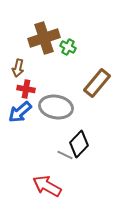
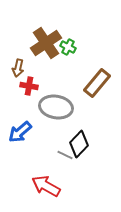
brown cross: moved 2 px right, 5 px down; rotated 16 degrees counterclockwise
red cross: moved 3 px right, 3 px up
blue arrow: moved 20 px down
red arrow: moved 1 px left
